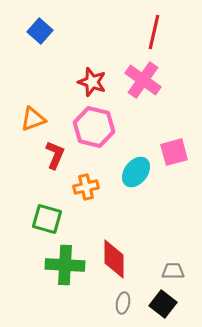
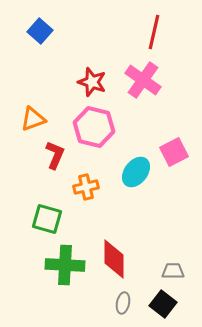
pink square: rotated 12 degrees counterclockwise
